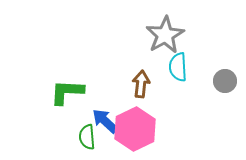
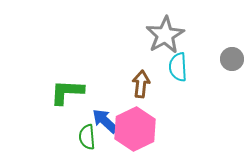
gray circle: moved 7 px right, 22 px up
